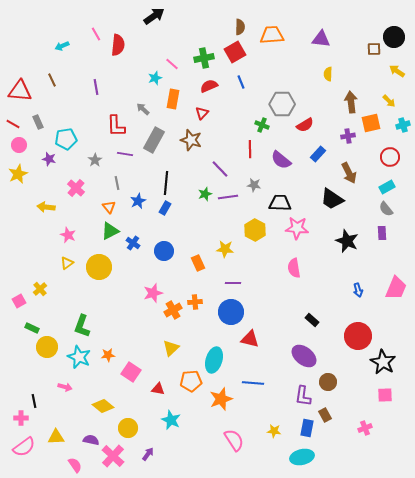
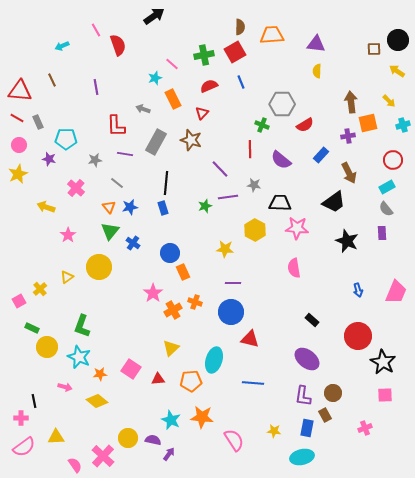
pink line at (96, 34): moved 4 px up
black circle at (394, 37): moved 4 px right, 3 px down
purple triangle at (321, 39): moved 5 px left, 5 px down
red semicircle at (118, 45): rotated 25 degrees counterclockwise
green cross at (204, 58): moved 3 px up
yellow semicircle at (328, 74): moved 11 px left, 3 px up
orange rectangle at (173, 99): rotated 36 degrees counterclockwise
gray arrow at (143, 109): rotated 24 degrees counterclockwise
orange square at (371, 123): moved 3 px left
red line at (13, 124): moved 4 px right, 6 px up
cyan pentagon at (66, 139): rotated 10 degrees clockwise
gray rectangle at (154, 140): moved 2 px right, 2 px down
blue rectangle at (318, 154): moved 3 px right, 1 px down
red circle at (390, 157): moved 3 px right, 3 px down
gray star at (95, 160): rotated 24 degrees clockwise
gray line at (117, 183): rotated 40 degrees counterclockwise
green star at (205, 194): moved 12 px down
black trapezoid at (332, 199): moved 2 px right, 3 px down; rotated 70 degrees counterclockwise
blue star at (138, 201): moved 8 px left, 6 px down; rotated 14 degrees clockwise
yellow arrow at (46, 207): rotated 12 degrees clockwise
blue rectangle at (165, 208): moved 2 px left; rotated 48 degrees counterclockwise
green triangle at (110, 231): rotated 24 degrees counterclockwise
pink star at (68, 235): rotated 14 degrees clockwise
blue circle at (164, 251): moved 6 px right, 2 px down
yellow triangle at (67, 263): moved 14 px down
orange rectangle at (198, 263): moved 15 px left, 9 px down
pink trapezoid at (396, 288): moved 4 px down
pink star at (153, 293): rotated 18 degrees counterclockwise
orange cross at (195, 302): rotated 24 degrees clockwise
orange star at (108, 355): moved 8 px left, 19 px down
purple ellipse at (304, 356): moved 3 px right, 3 px down
pink square at (131, 372): moved 3 px up
brown circle at (328, 382): moved 5 px right, 11 px down
red triangle at (158, 389): moved 10 px up; rotated 16 degrees counterclockwise
orange star at (221, 399): moved 19 px left, 18 px down; rotated 25 degrees clockwise
yellow diamond at (103, 406): moved 6 px left, 5 px up
yellow circle at (128, 428): moved 10 px down
purple semicircle at (91, 440): moved 62 px right
purple arrow at (148, 454): moved 21 px right
pink cross at (113, 456): moved 10 px left
